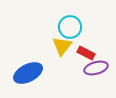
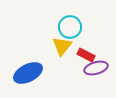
red rectangle: moved 2 px down
